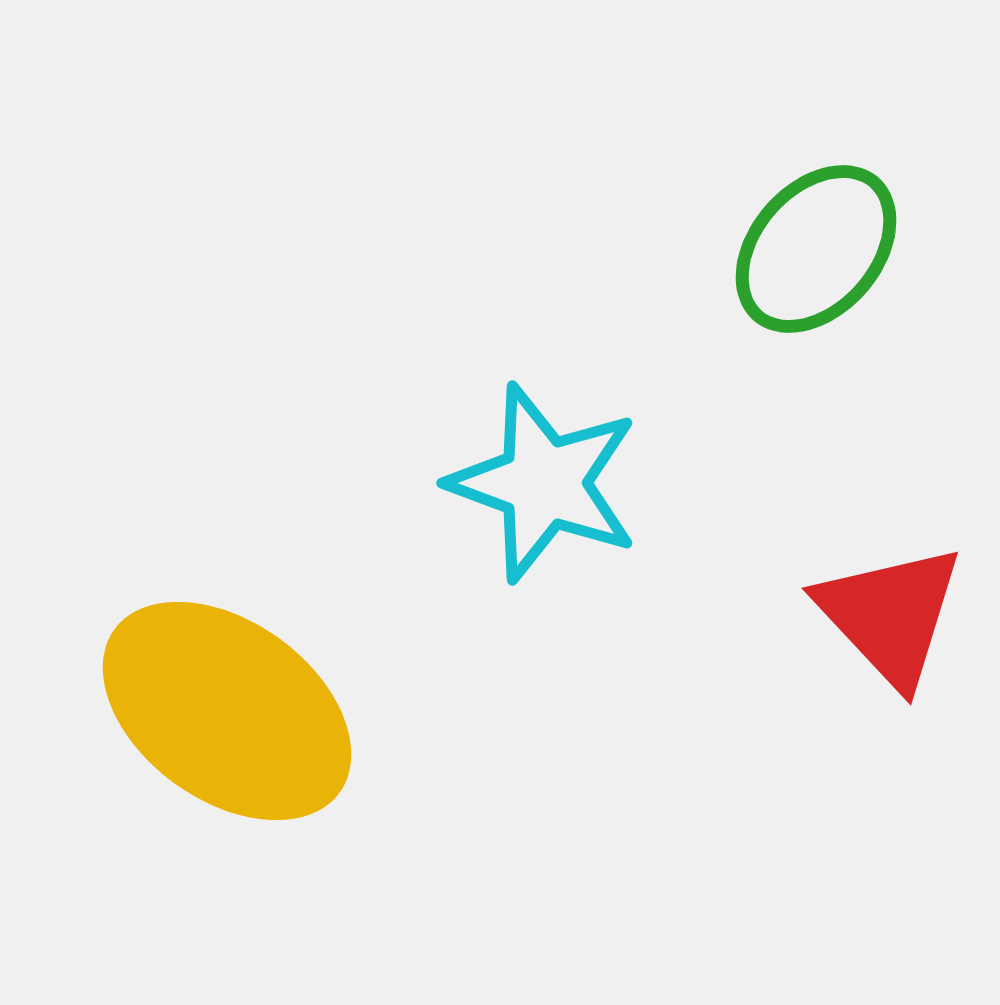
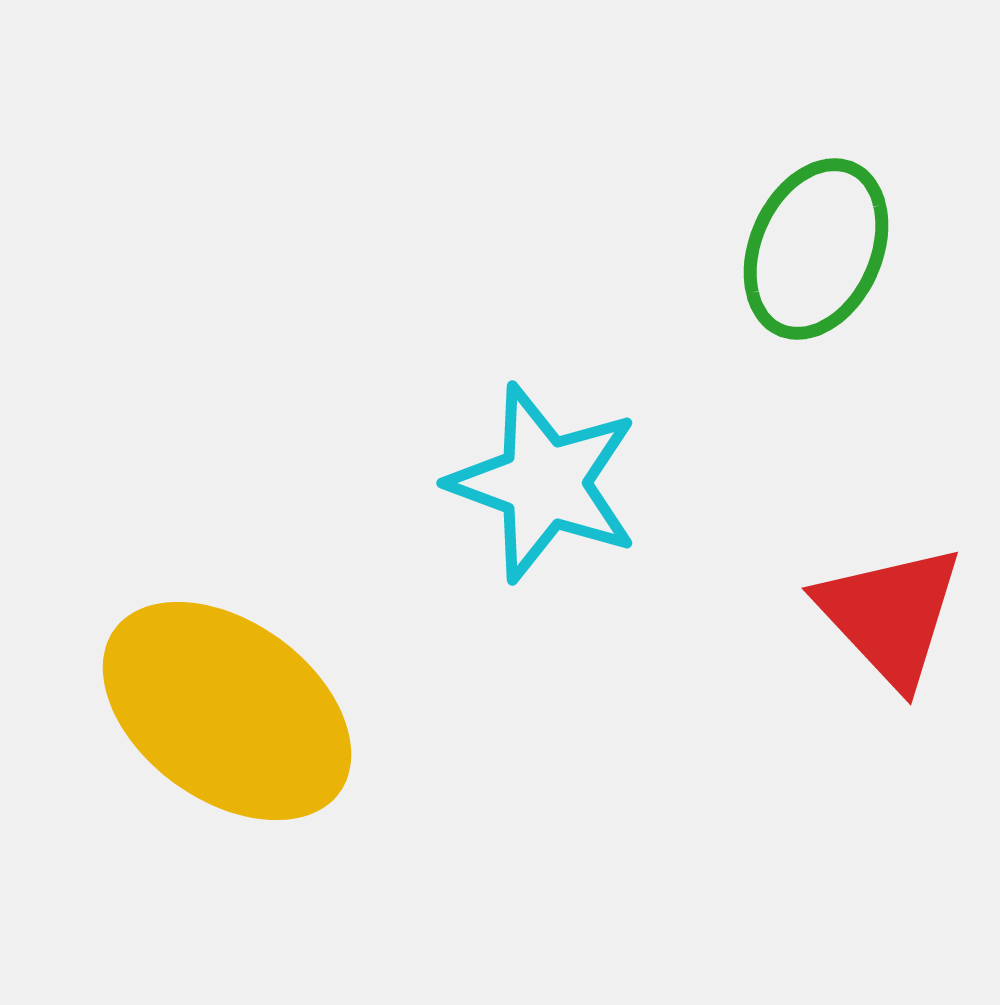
green ellipse: rotated 17 degrees counterclockwise
